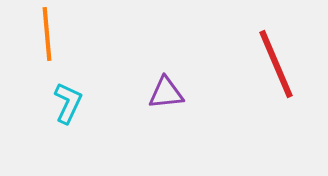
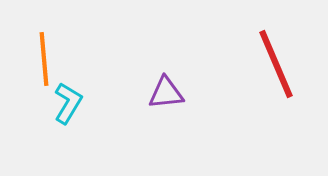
orange line: moved 3 px left, 25 px down
cyan L-shape: rotated 6 degrees clockwise
